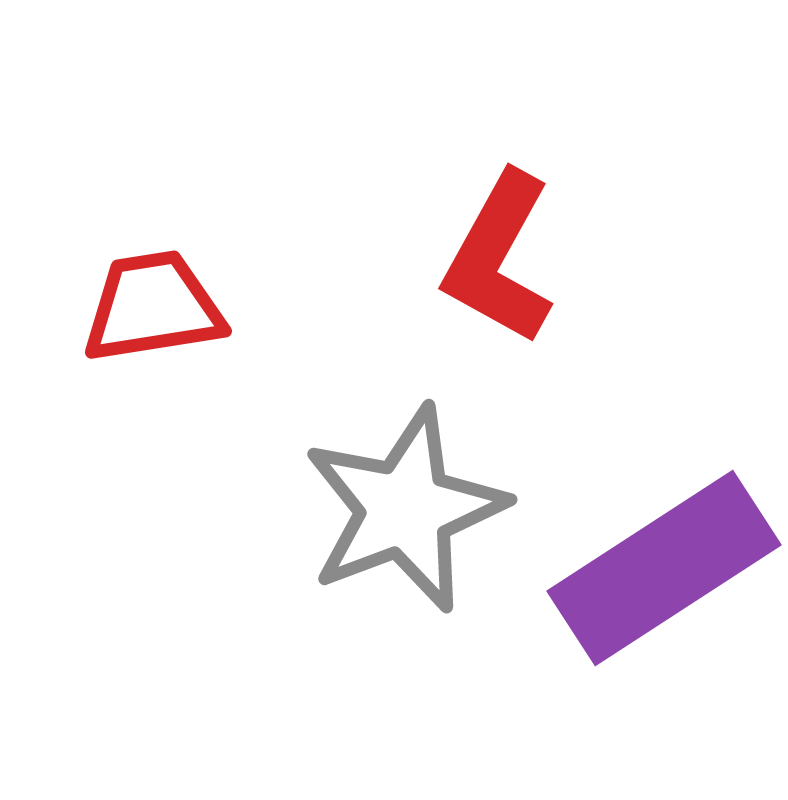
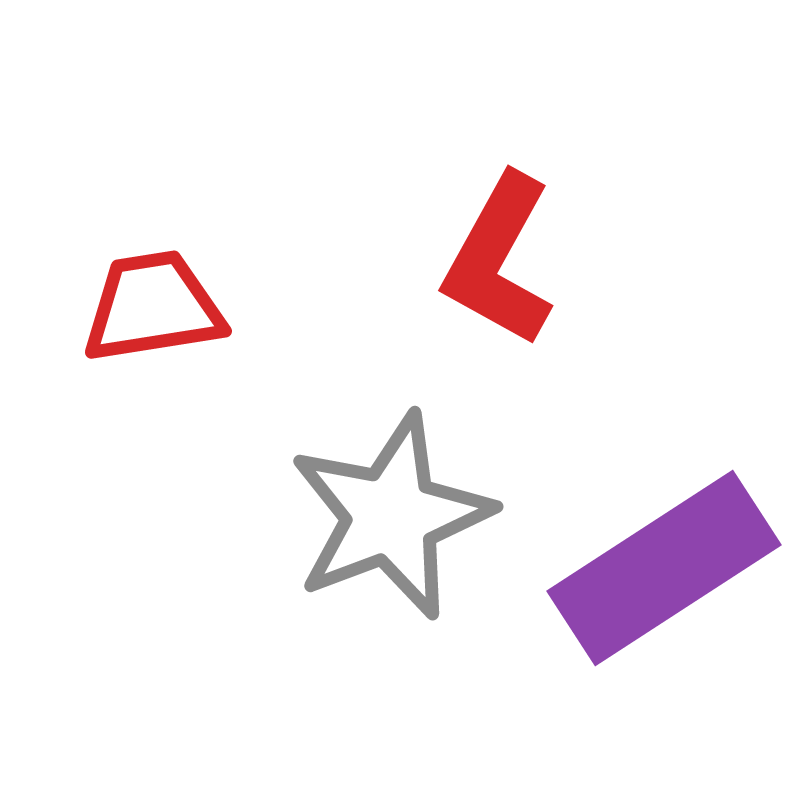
red L-shape: moved 2 px down
gray star: moved 14 px left, 7 px down
